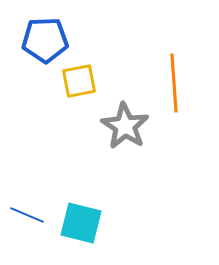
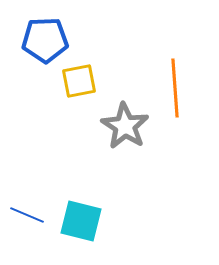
orange line: moved 1 px right, 5 px down
cyan square: moved 2 px up
